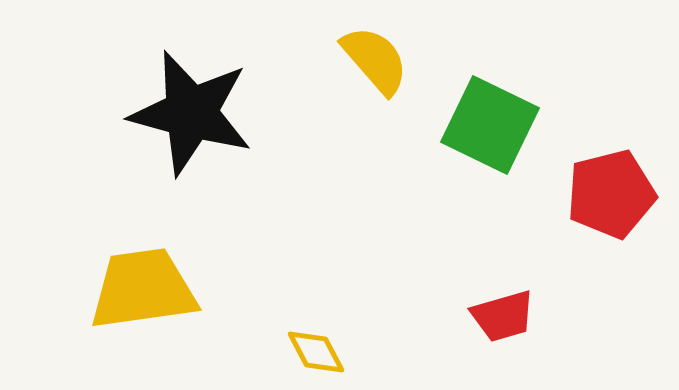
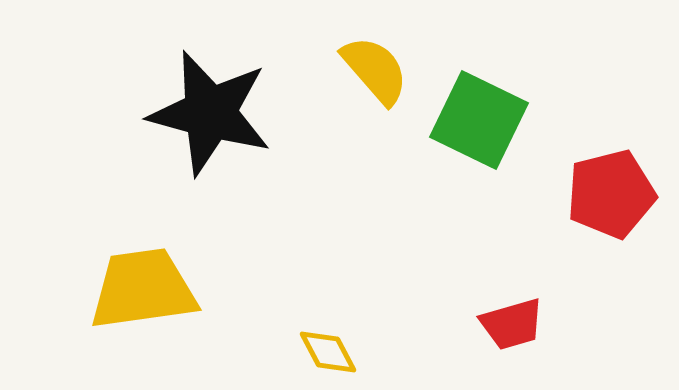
yellow semicircle: moved 10 px down
black star: moved 19 px right
green square: moved 11 px left, 5 px up
red trapezoid: moved 9 px right, 8 px down
yellow diamond: moved 12 px right
